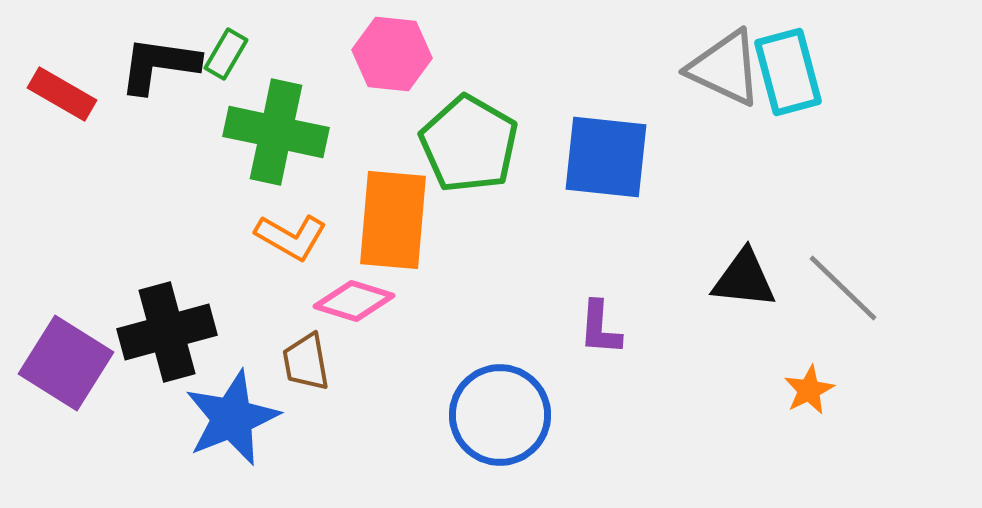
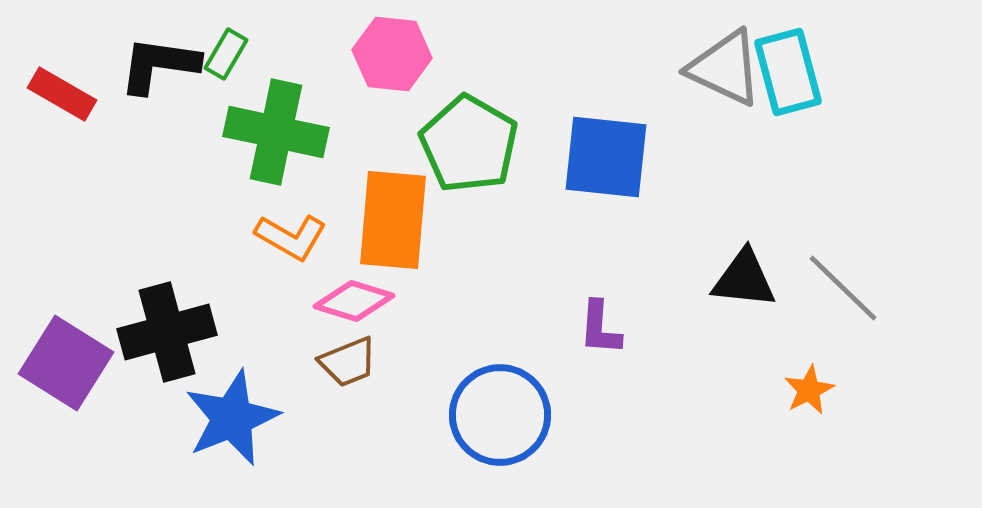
brown trapezoid: moved 42 px right; rotated 102 degrees counterclockwise
